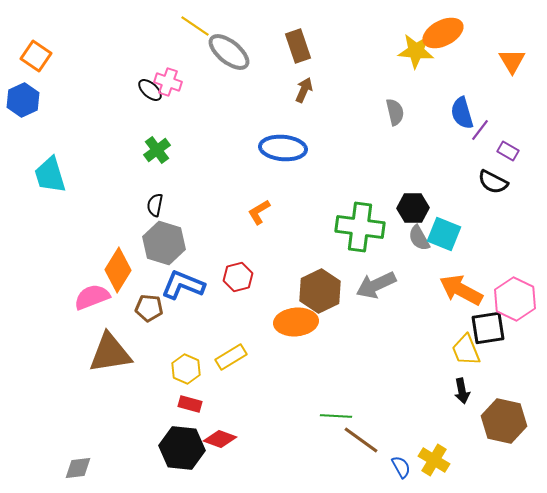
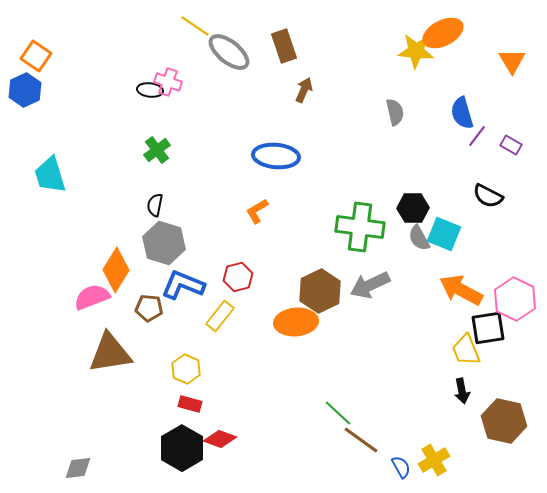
brown rectangle at (298, 46): moved 14 px left
black ellipse at (150, 90): rotated 35 degrees counterclockwise
blue hexagon at (23, 100): moved 2 px right, 10 px up
purple line at (480, 130): moved 3 px left, 6 px down
blue ellipse at (283, 148): moved 7 px left, 8 px down
purple rectangle at (508, 151): moved 3 px right, 6 px up
black semicircle at (493, 182): moved 5 px left, 14 px down
orange L-shape at (259, 212): moved 2 px left, 1 px up
orange diamond at (118, 270): moved 2 px left
gray arrow at (376, 285): moved 6 px left
yellow rectangle at (231, 357): moved 11 px left, 41 px up; rotated 20 degrees counterclockwise
green line at (336, 416): moved 2 px right, 3 px up; rotated 40 degrees clockwise
black hexagon at (182, 448): rotated 24 degrees clockwise
yellow cross at (434, 460): rotated 28 degrees clockwise
